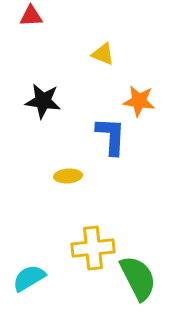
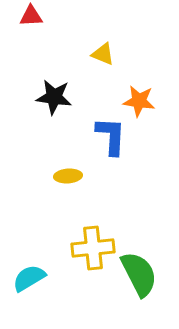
black star: moved 11 px right, 4 px up
green semicircle: moved 1 px right, 4 px up
